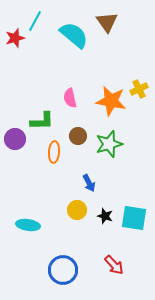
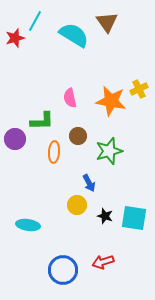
cyan semicircle: rotated 8 degrees counterclockwise
green star: moved 7 px down
yellow circle: moved 5 px up
red arrow: moved 11 px left, 3 px up; rotated 115 degrees clockwise
